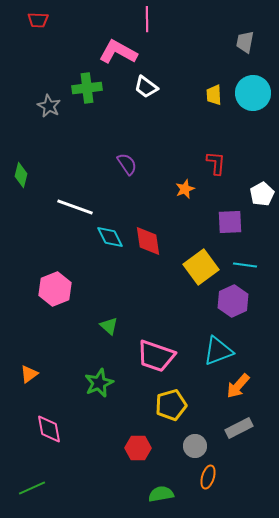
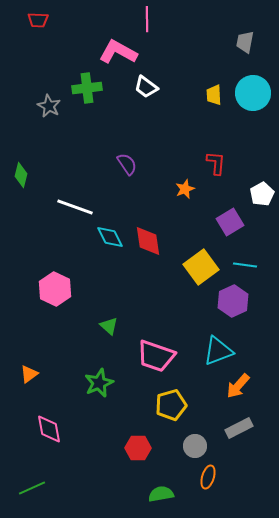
purple square: rotated 28 degrees counterclockwise
pink hexagon: rotated 12 degrees counterclockwise
